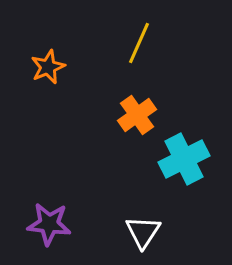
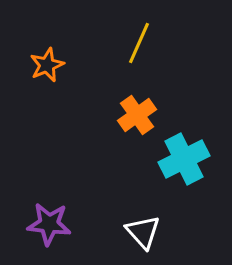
orange star: moved 1 px left, 2 px up
white triangle: rotated 15 degrees counterclockwise
